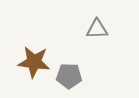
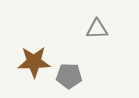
brown star: rotated 8 degrees counterclockwise
